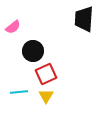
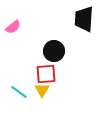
black circle: moved 21 px right
red square: rotated 20 degrees clockwise
cyan line: rotated 42 degrees clockwise
yellow triangle: moved 4 px left, 6 px up
